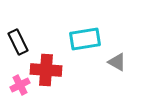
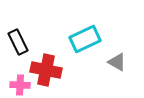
cyan rectangle: rotated 16 degrees counterclockwise
red cross: rotated 8 degrees clockwise
pink cross: rotated 30 degrees clockwise
